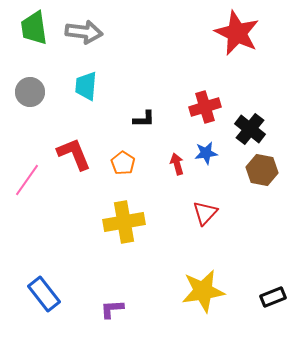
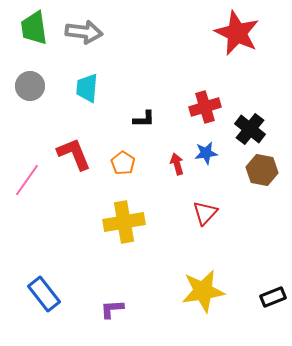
cyan trapezoid: moved 1 px right, 2 px down
gray circle: moved 6 px up
